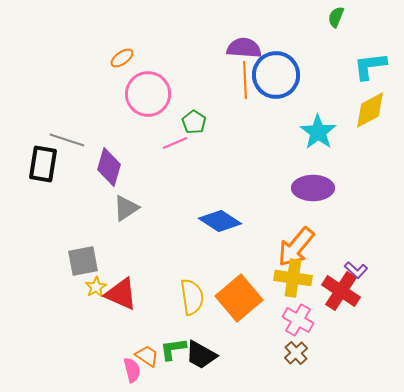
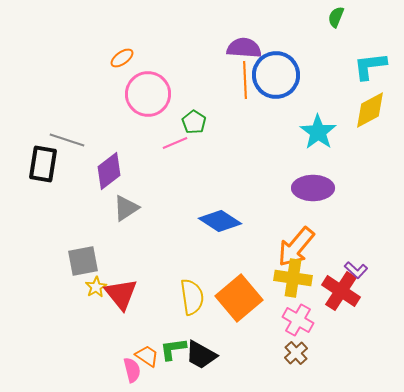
purple diamond: moved 4 px down; rotated 36 degrees clockwise
red triangle: rotated 27 degrees clockwise
